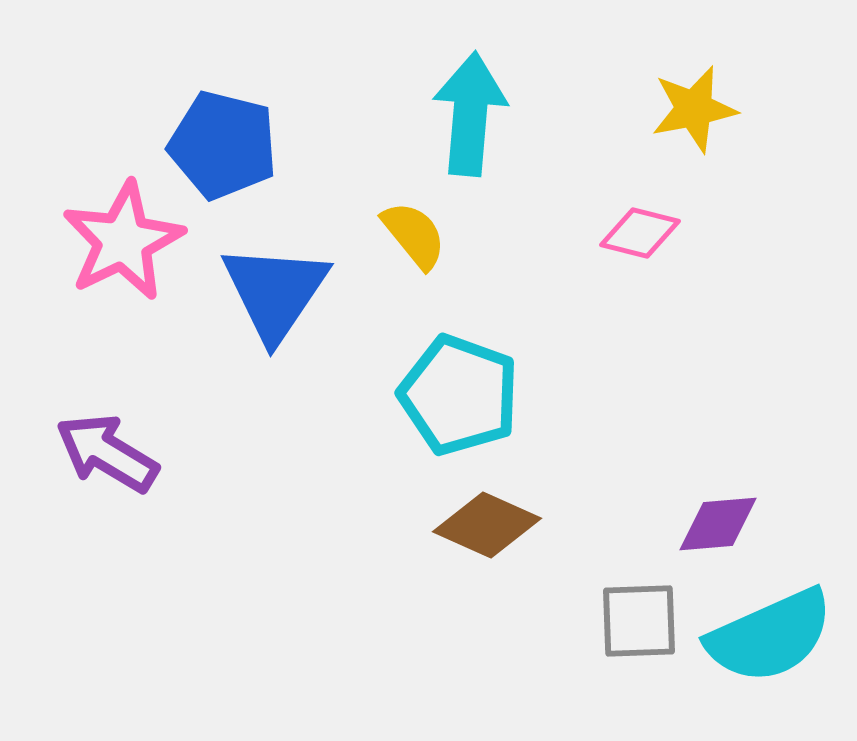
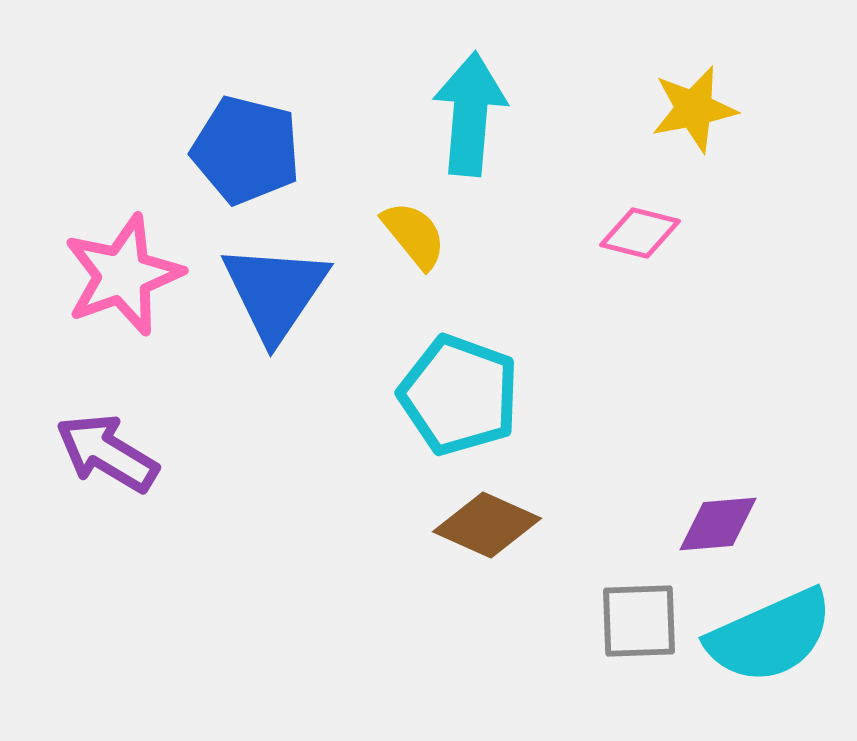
blue pentagon: moved 23 px right, 5 px down
pink star: moved 34 px down; rotated 6 degrees clockwise
